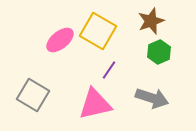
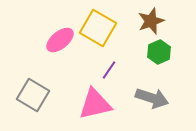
yellow square: moved 3 px up
